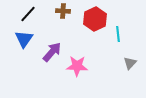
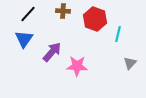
red hexagon: rotated 15 degrees counterclockwise
cyan line: rotated 21 degrees clockwise
